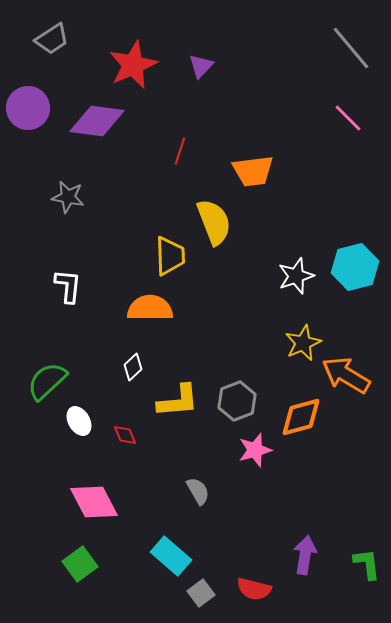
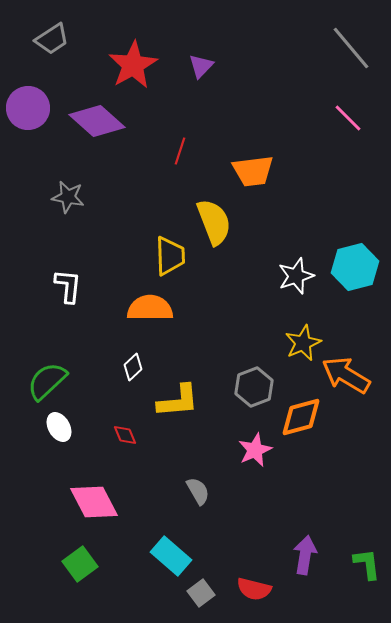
red star: rotated 6 degrees counterclockwise
purple diamond: rotated 34 degrees clockwise
gray hexagon: moved 17 px right, 14 px up
white ellipse: moved 20 px left, 6 px down
pink star: rotated 8 degrees counterclockwise
